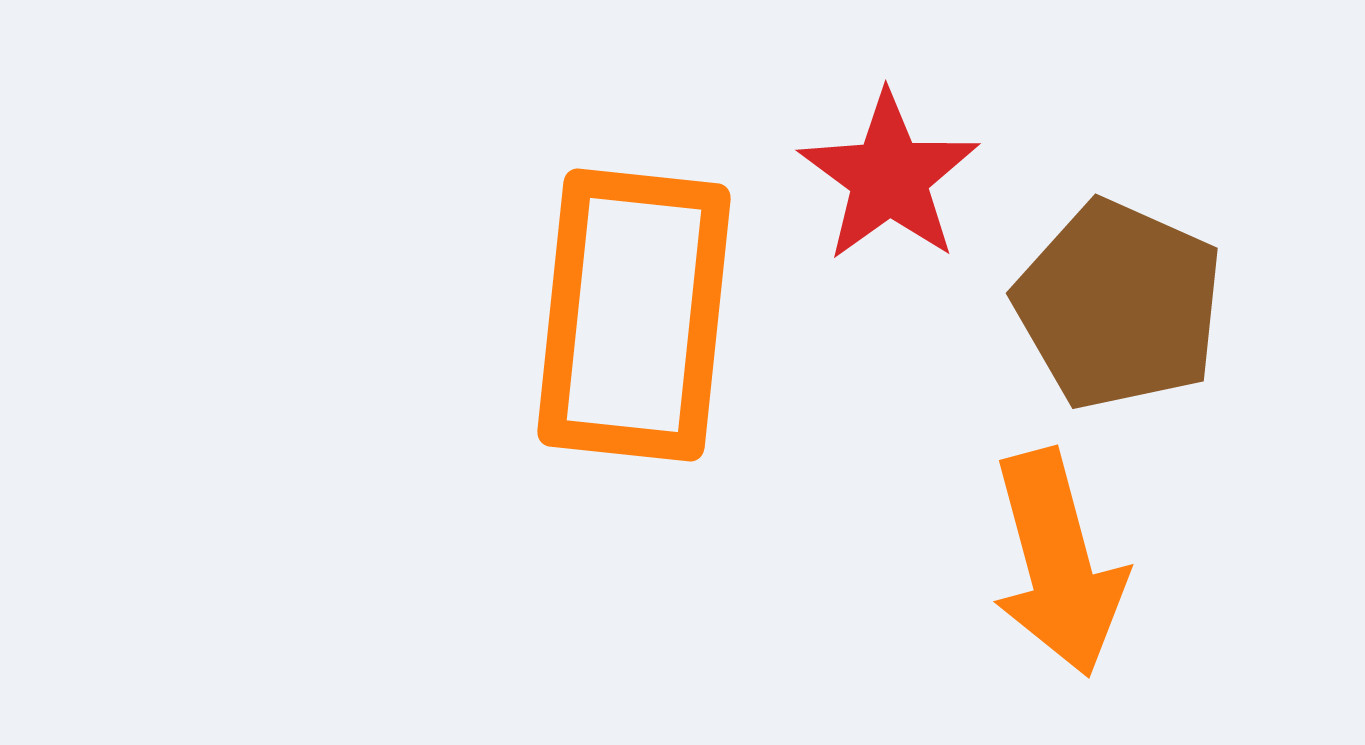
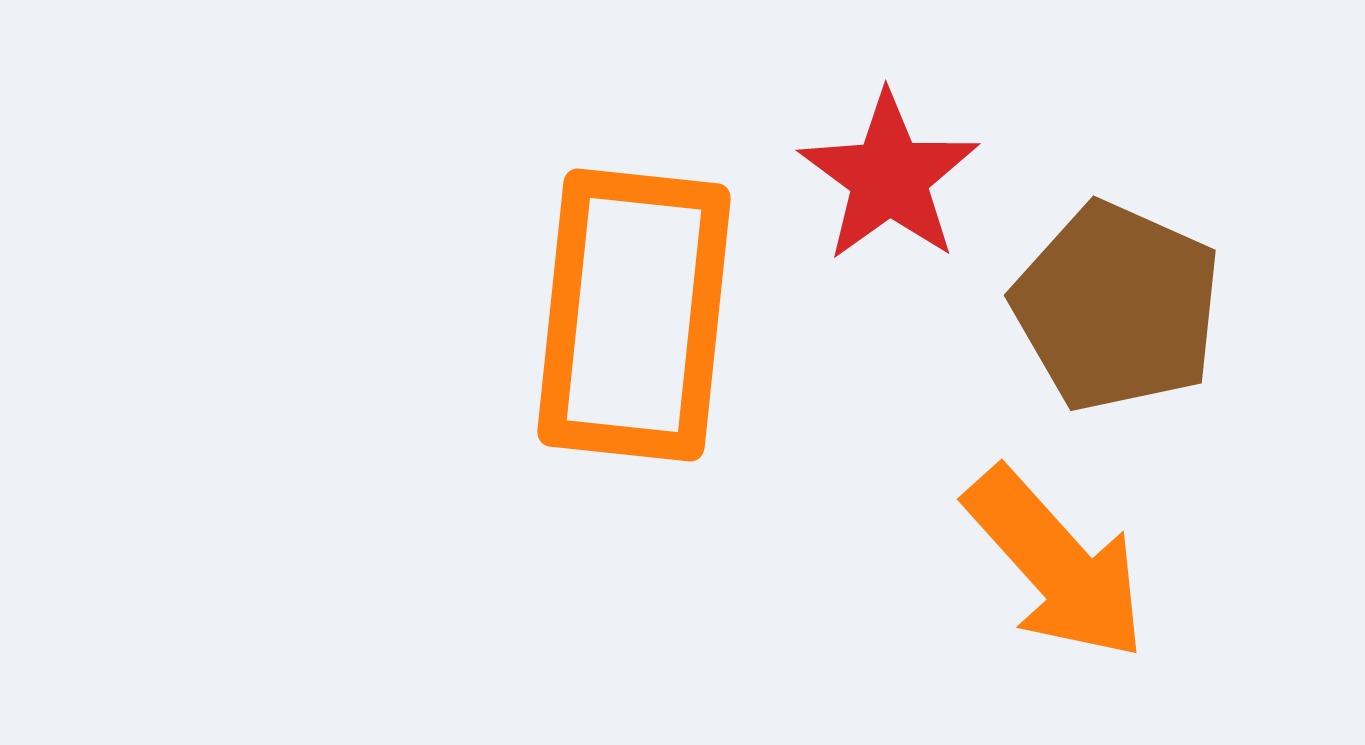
brown pentagon: moved 2 px left, 2 px down
orange arrow: moved 2 px left, 1 px down; rotated 27 degrees counterclockwise
